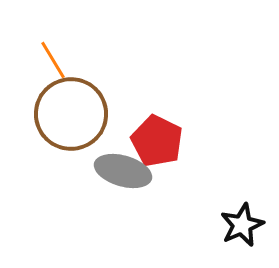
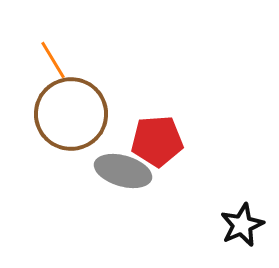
red pentagon: rotated 30 degrees counterclockwise
